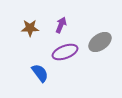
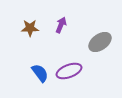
purple ellipse: moved 4 px right, 19 px down
